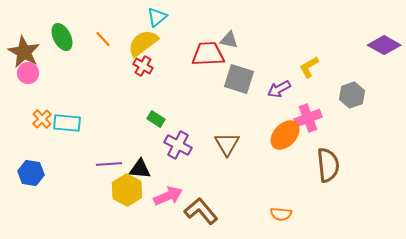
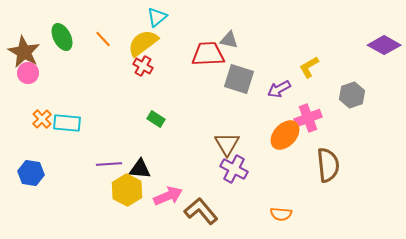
purple cross: moved 56 px right, 24 px down
